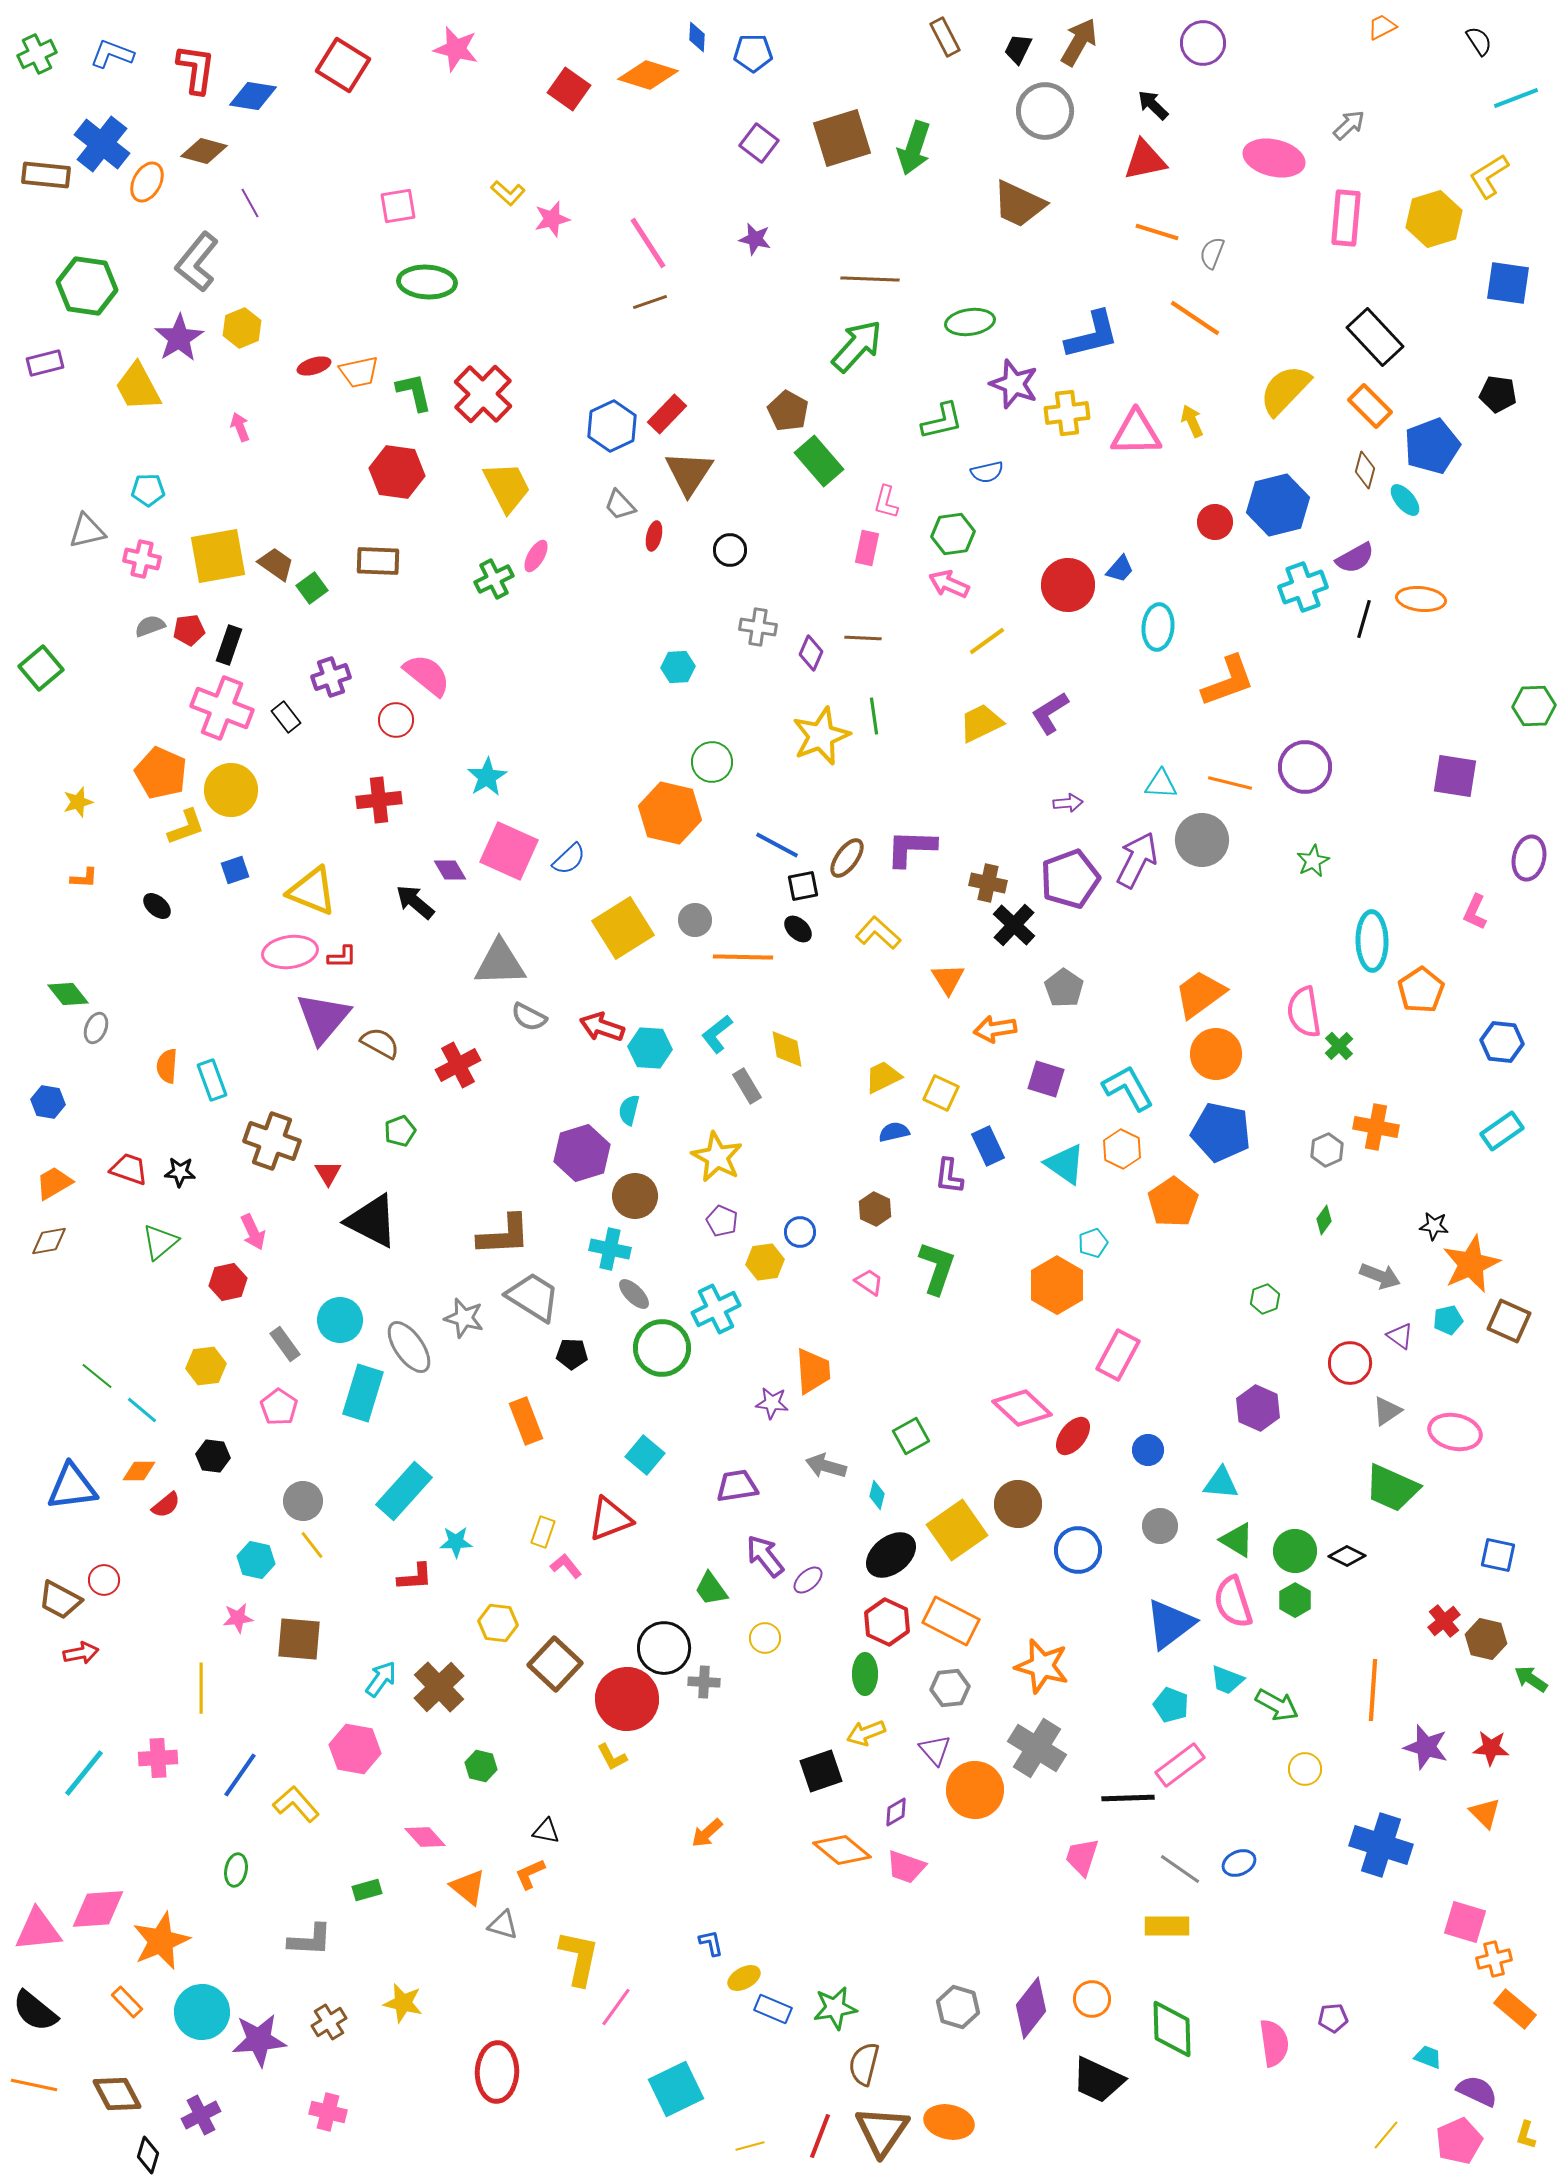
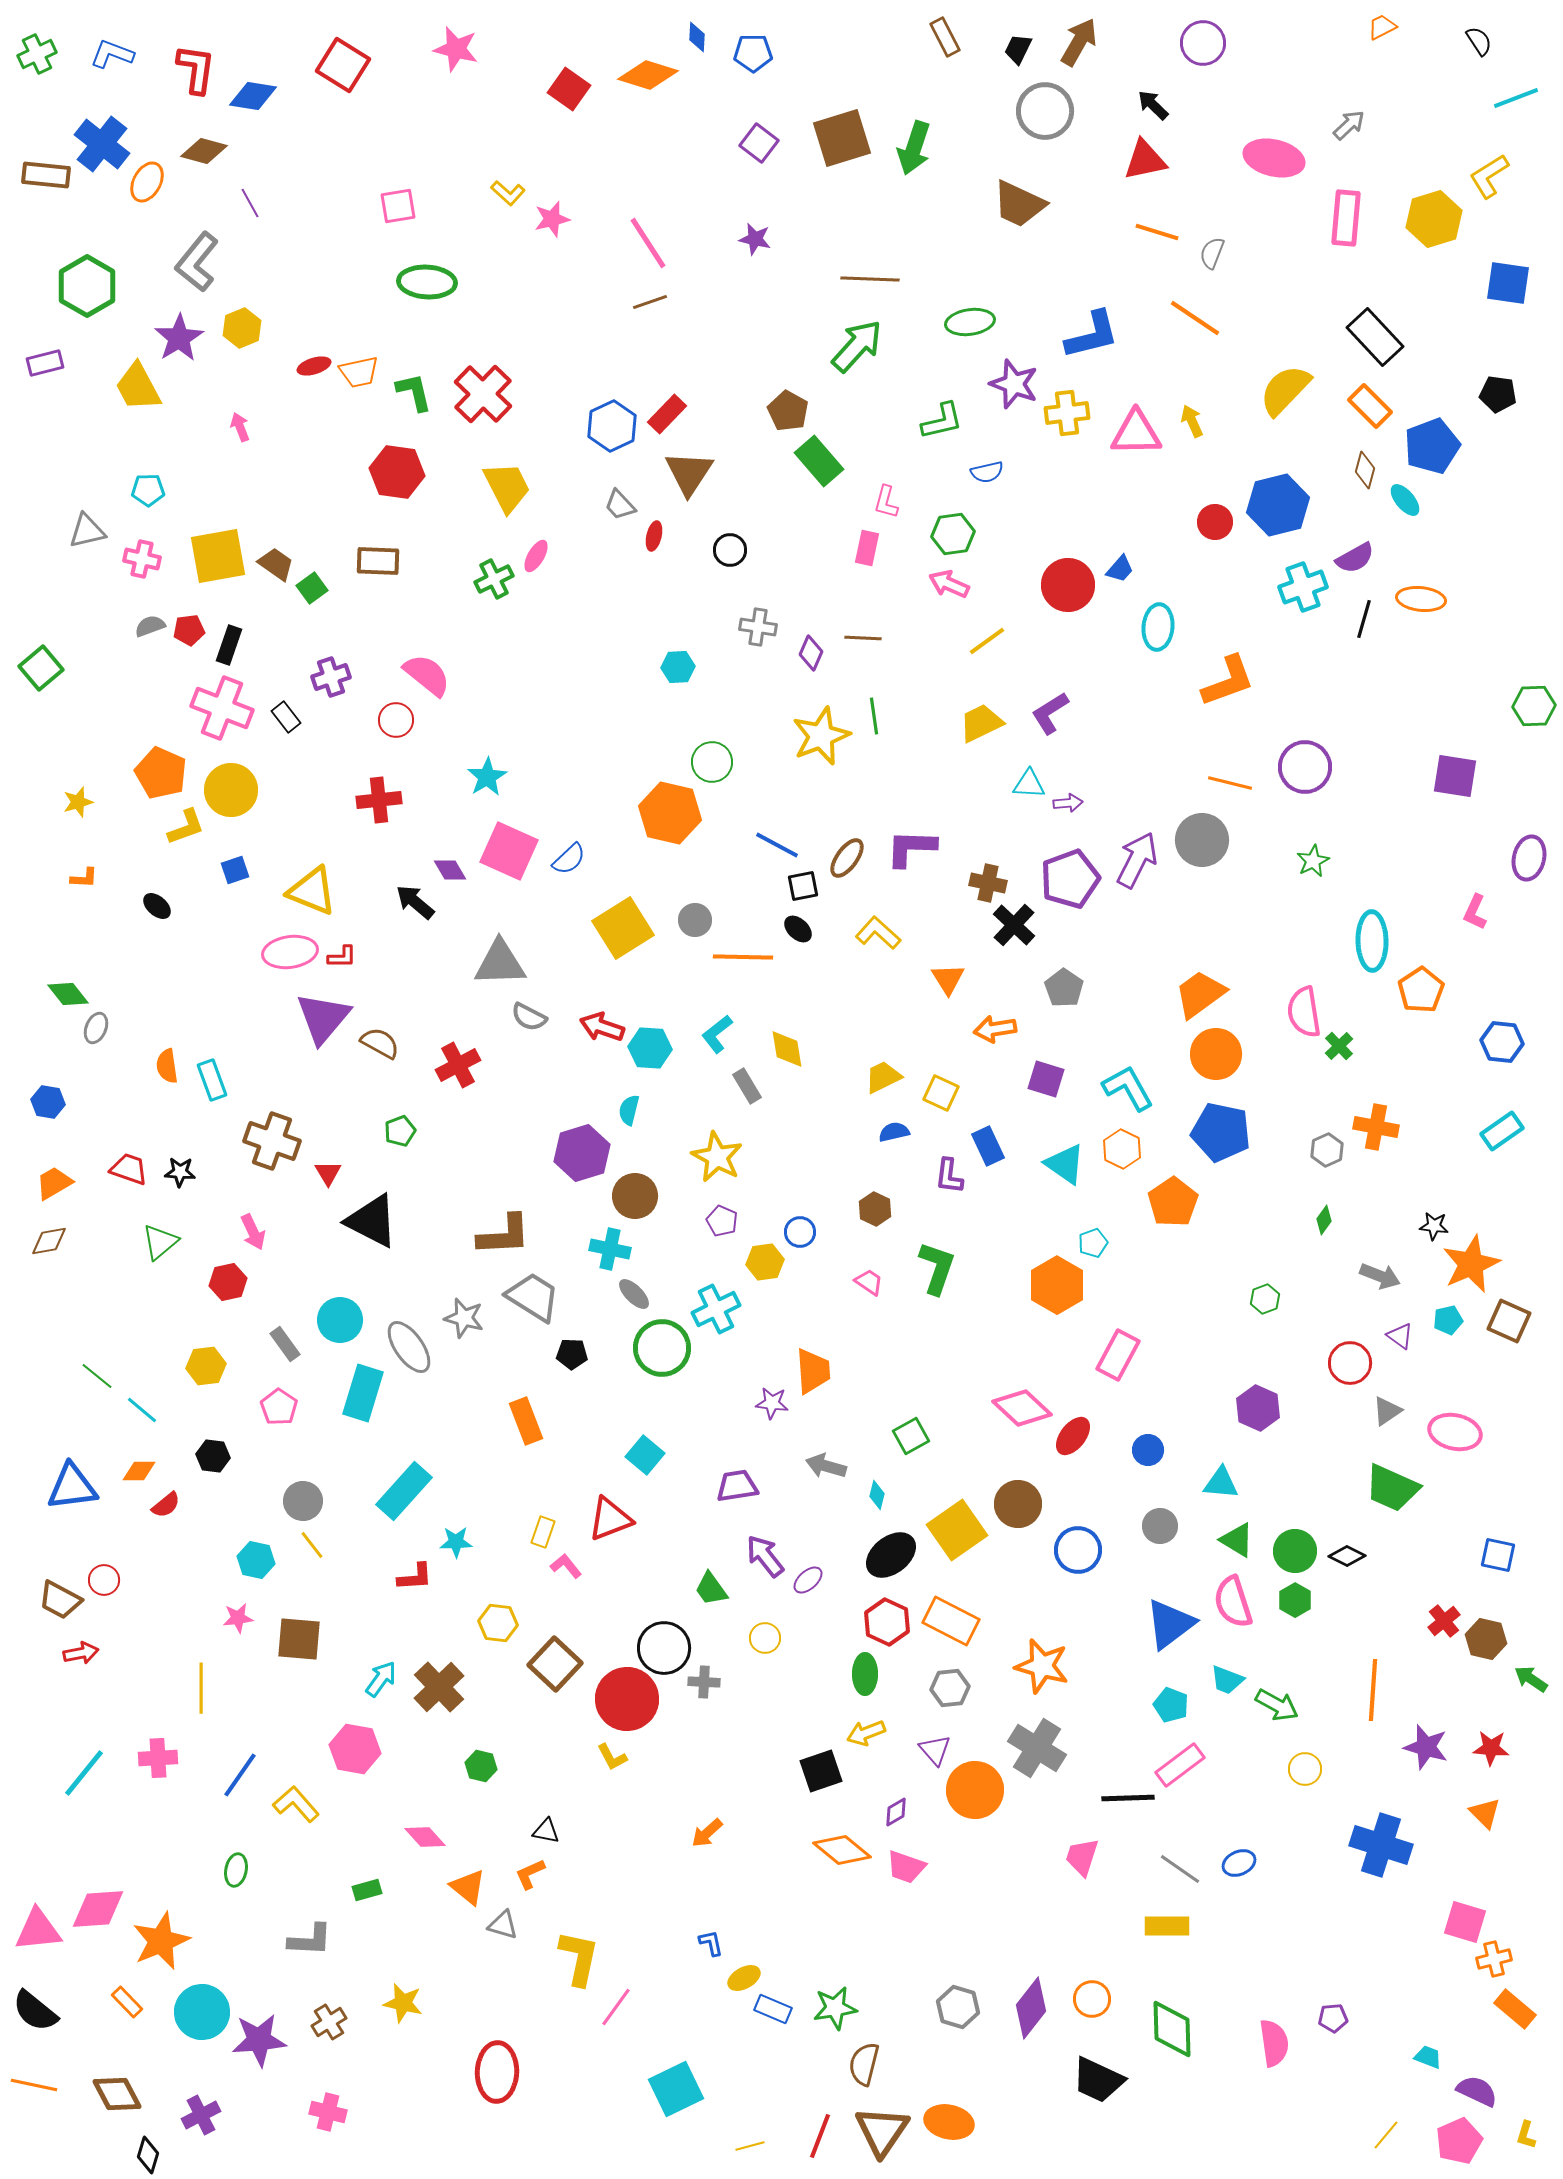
green hexagon at (87, 286): rotated 22 degrees clockwise
cyan triangle at (1161, 784): moved 132 px left
orange semicircle at (167, 1066): rotated 12 degrees counterclockwise
